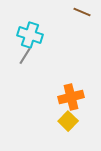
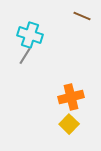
brown line: moved 4 px down
yellow square: moved 1 px right, 3 px down
